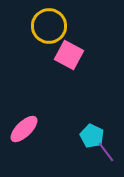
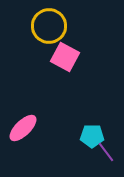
pink square: moved 4 px left, 2 px down
pink ellipse: moved 1 px left, 1 px up
cyan pentagon: rotated 25 degrees counterclockwise
